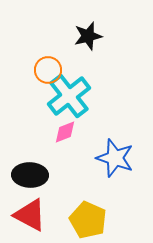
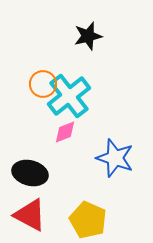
orange circle: moved 5 px left, 14 px down
black ellipse: moved 2 px up; rotated 12 degrees clockwise
